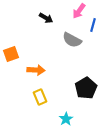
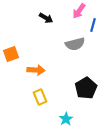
gray semicircle: moved 3 px right, 4 px down; rotated 42 degrees counterclockwise
